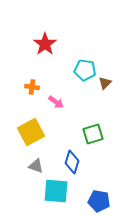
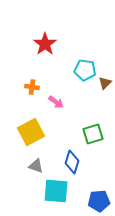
blue pentagon: rotated 15 degrees counterclockwise
